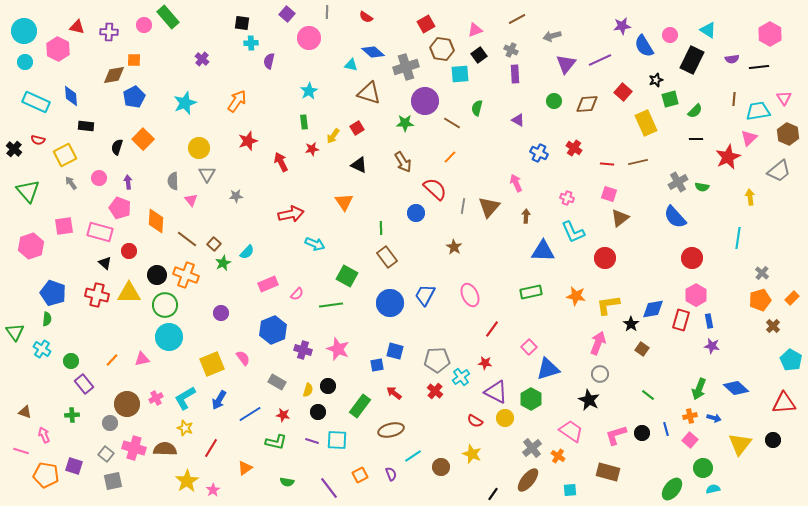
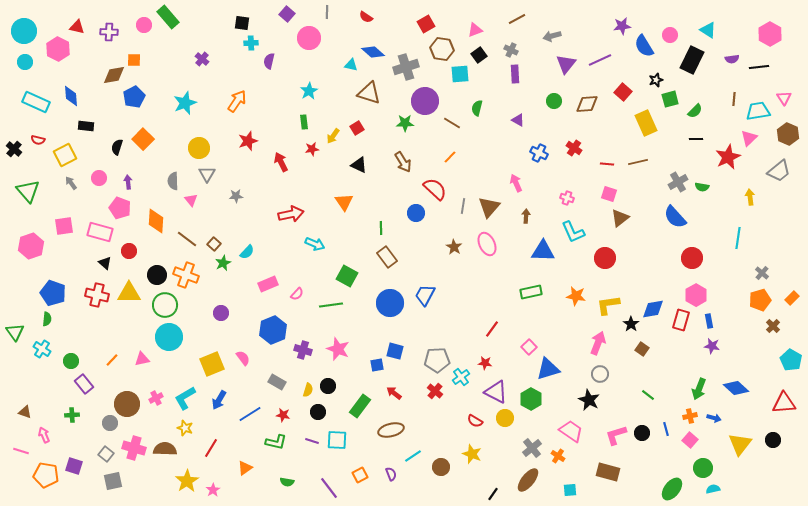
pink ellipse at (470, 295): moved 17 px right, 51 px up
